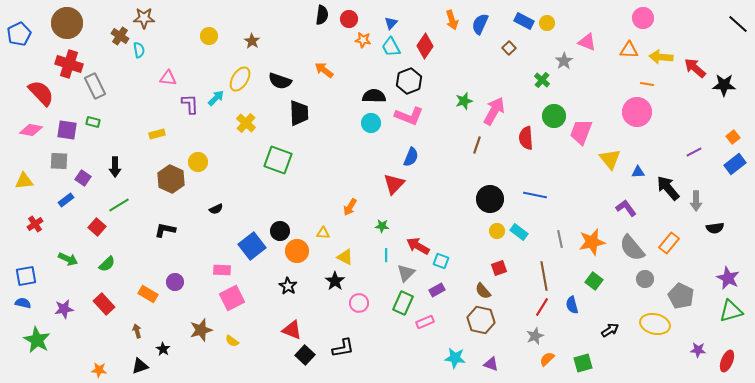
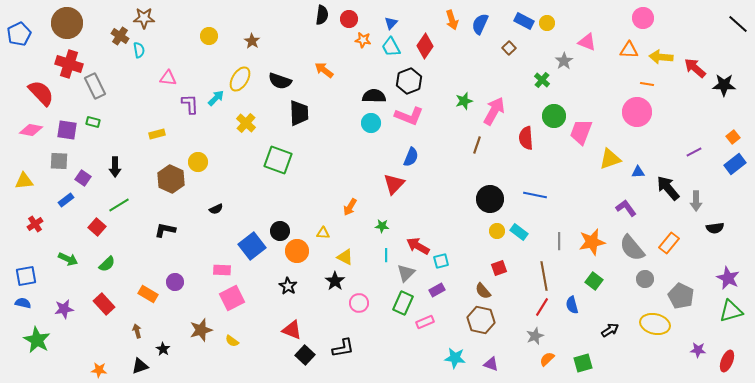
yellow triangle at (610, 159): rotated 50 degrees clockwise
gray line at (560, 239): moved 1 px left, 2 px down; rotated 12 degrees clockwise
cyan square at (441, 261): rotated 35 degrees counterclockwise
